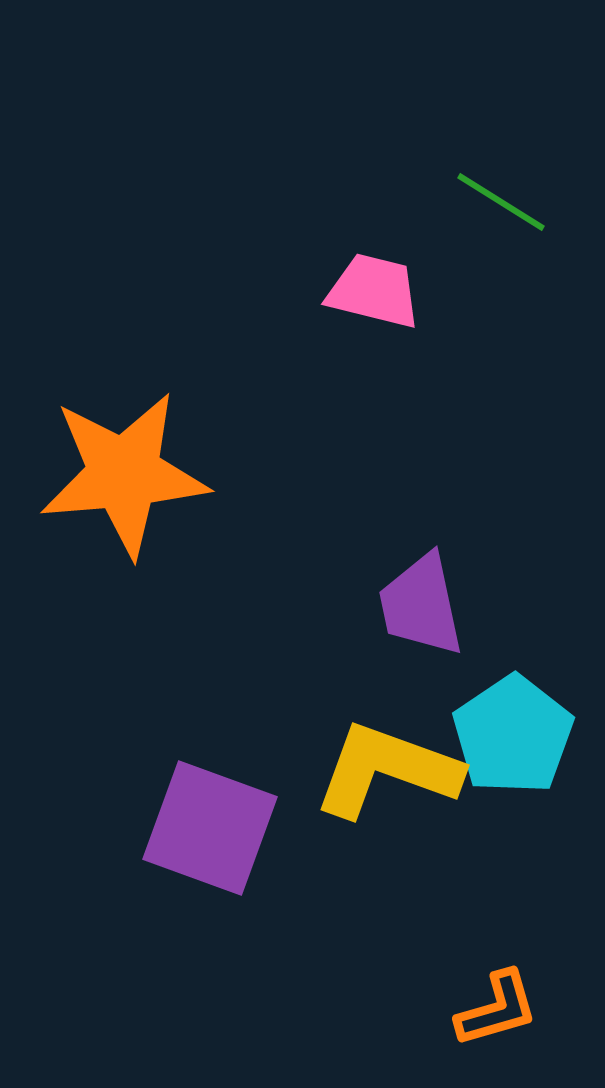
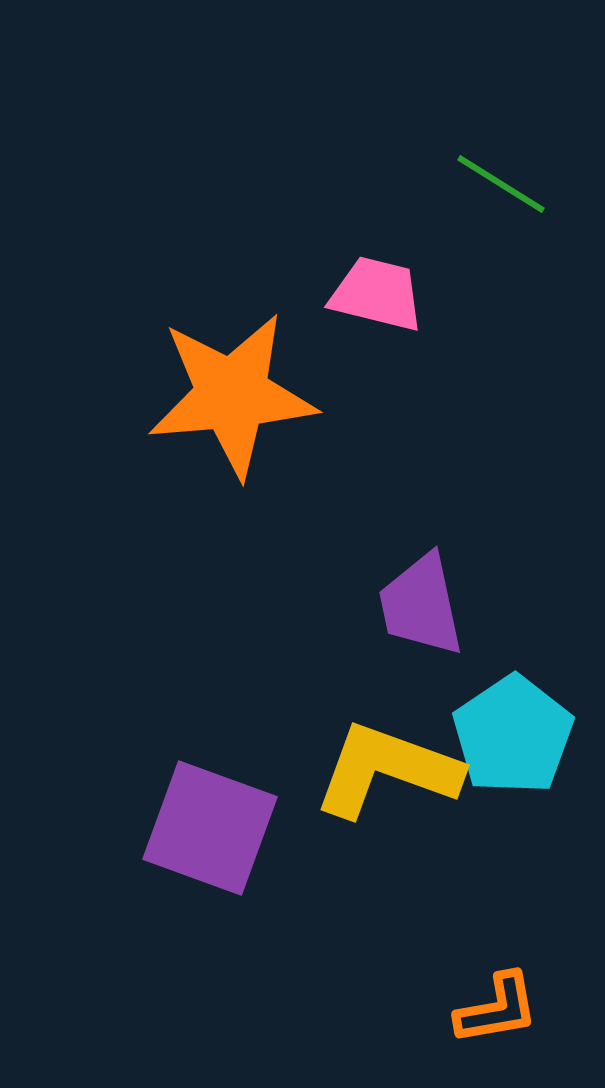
green line: moved 18 px up
pink trapezoid: moved 3 px right, 3 px down
orange star: moved 108 px right, 79 px up
orange L-shape: rotated 6 degrees clockwise
